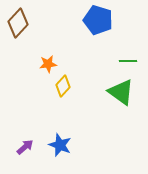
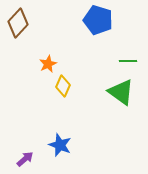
orange star: rotated 18 degrees counterclockwise
yellow diamond: rotated 20 degrees counterclockwise
purple arrow: moved 12 px down
